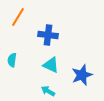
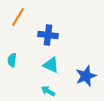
blue star: moved 4 px right, 1 px down
